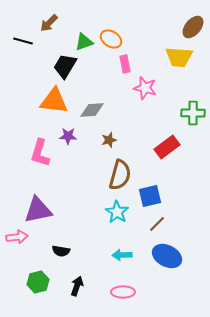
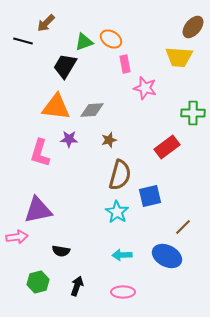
brown arrow: moved 3 px left
orange triangle: moved 2 px right, 6 px down
purple star: moved 1 px right, 3 px down
brown line: moved 26 px right, 3 px down
